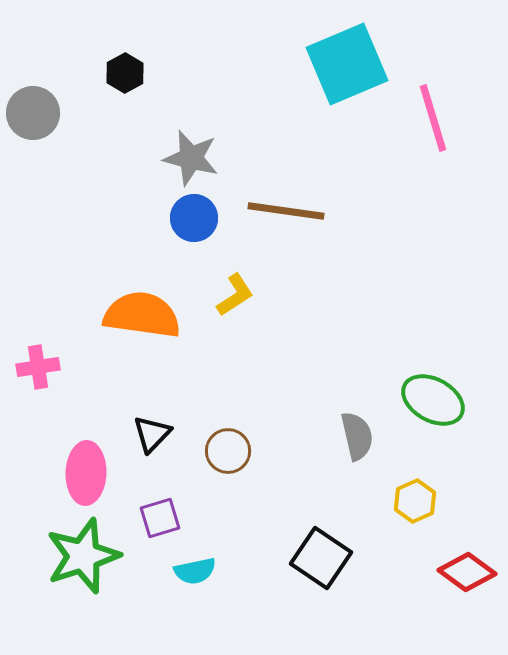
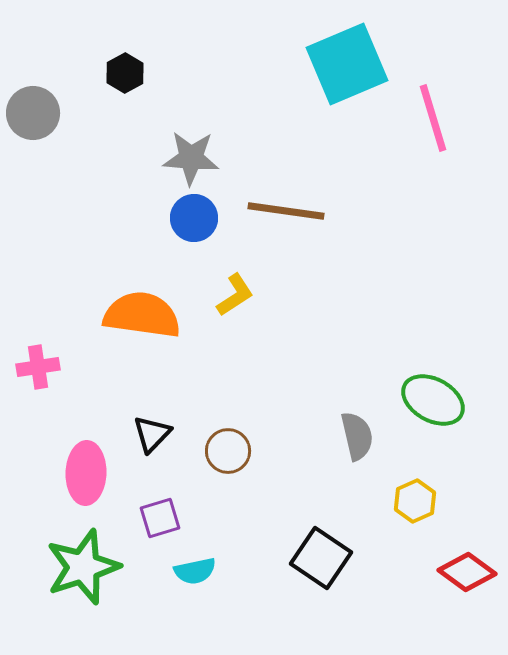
gray star: rotated 10 degrees counterclockwise
green star: moved 11 px down
